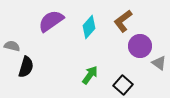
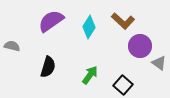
brown L-shape: rotated 100 degrees counterclockwise
cyan diamond: rotated 10 degrees counterclockwise
black semicircle: moved 22 px right
